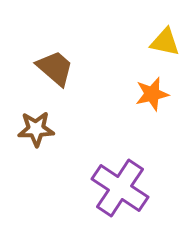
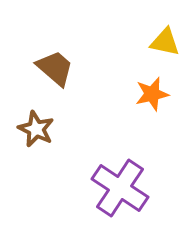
brown star: rotated 27 degrees clockwise
